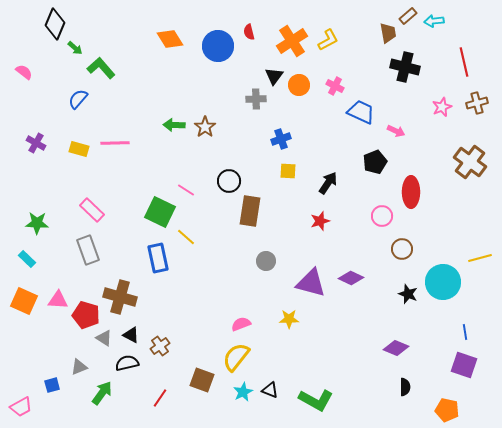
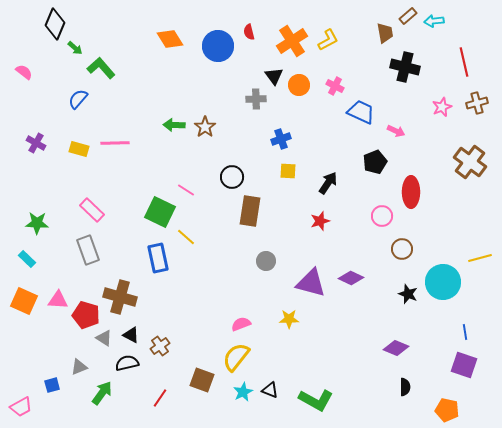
brown trapezoid at (388, 33): moved 3 px left
black triangle at (274, 76): rotated 12 degrees counterclockwise
black circle at (229, 181): moved 3 px right, 4 px up
